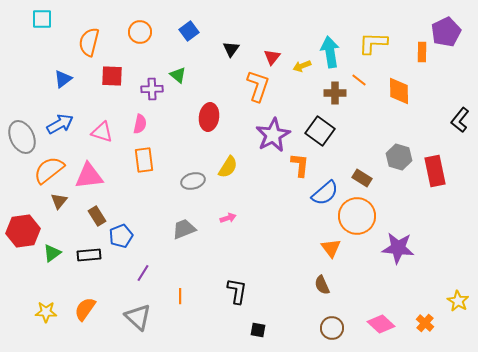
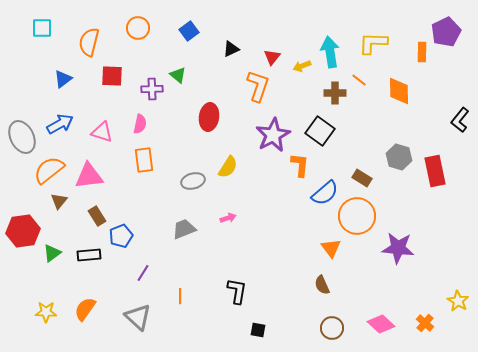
cyan square at (42, 19): moved 9 px down
orange circle at (140, 32): moved 2 px left, 4 px up
black triangle at (231, 49): rotated 30 degrees clockwise
